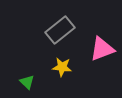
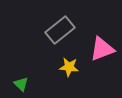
yellow star: moved 7 px right
green triangle: moved 6 px left, 2 px down
